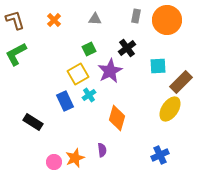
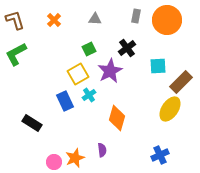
black rectangle: moved 1 px left, 1 px down
